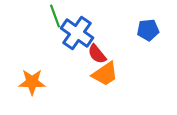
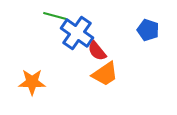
green line: rotated 55 degrees counterclockwise
blue pentagon: rotated 25 degrees clockwise
red semicircle: moved 3 px up
